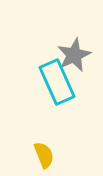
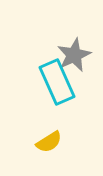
yellow semicircle: moved 5 px right, 13 px up; rotated 80 degrees clockwise
